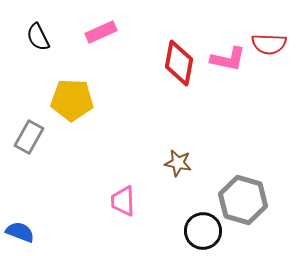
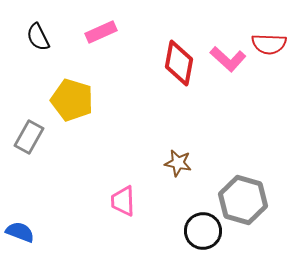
pink L-shape: rotated 30 degrees clockwise
yellow pentagon: rotated 15 degrees clockwise
